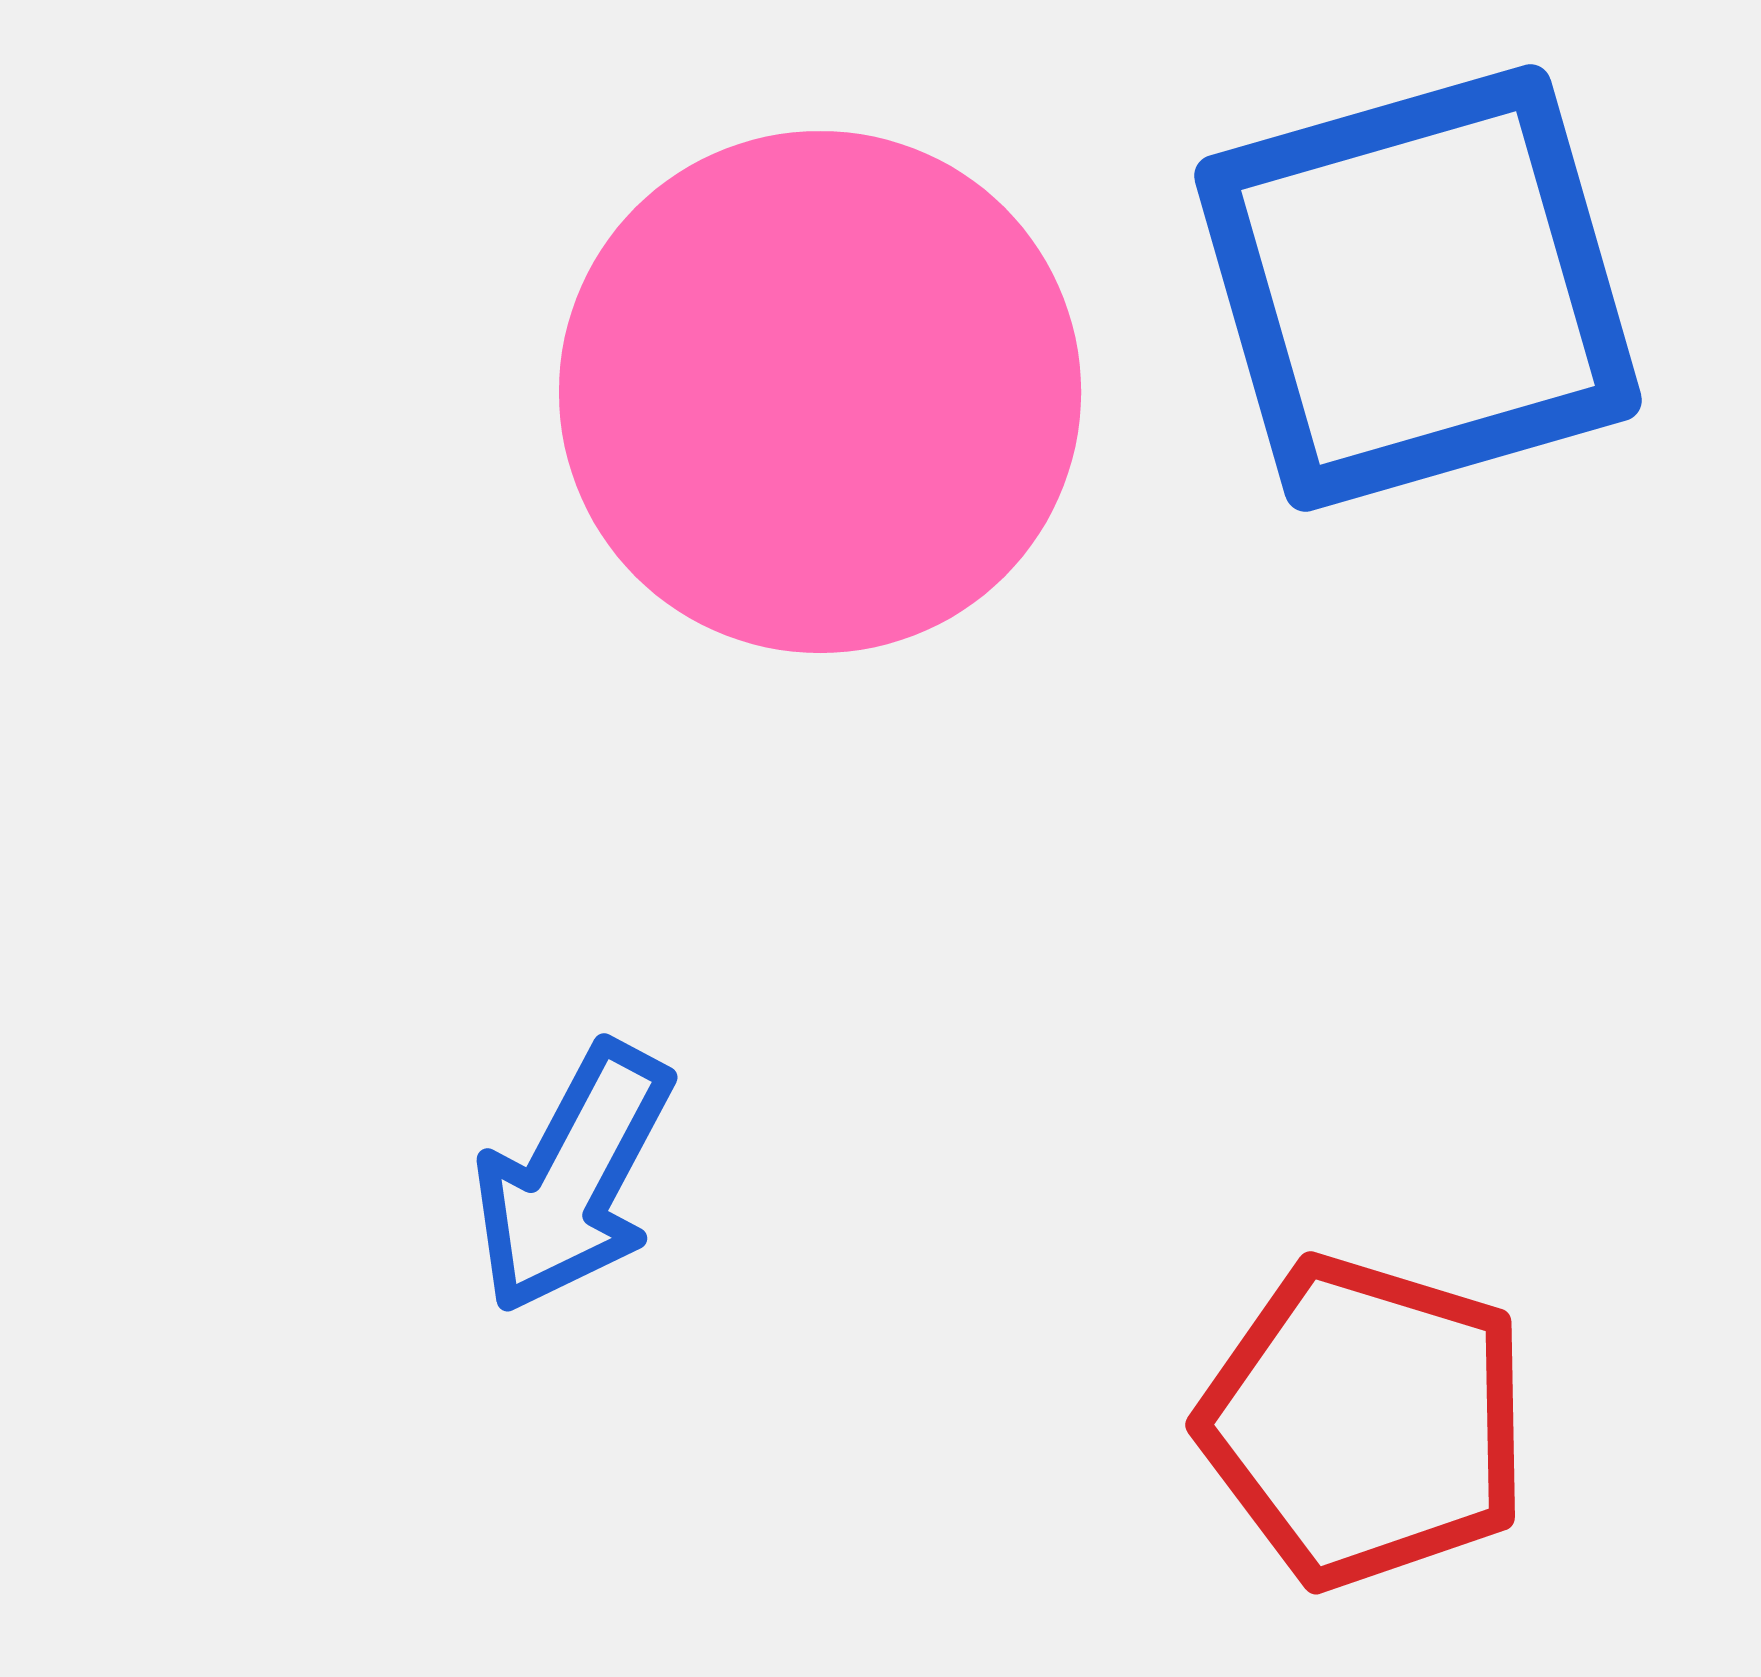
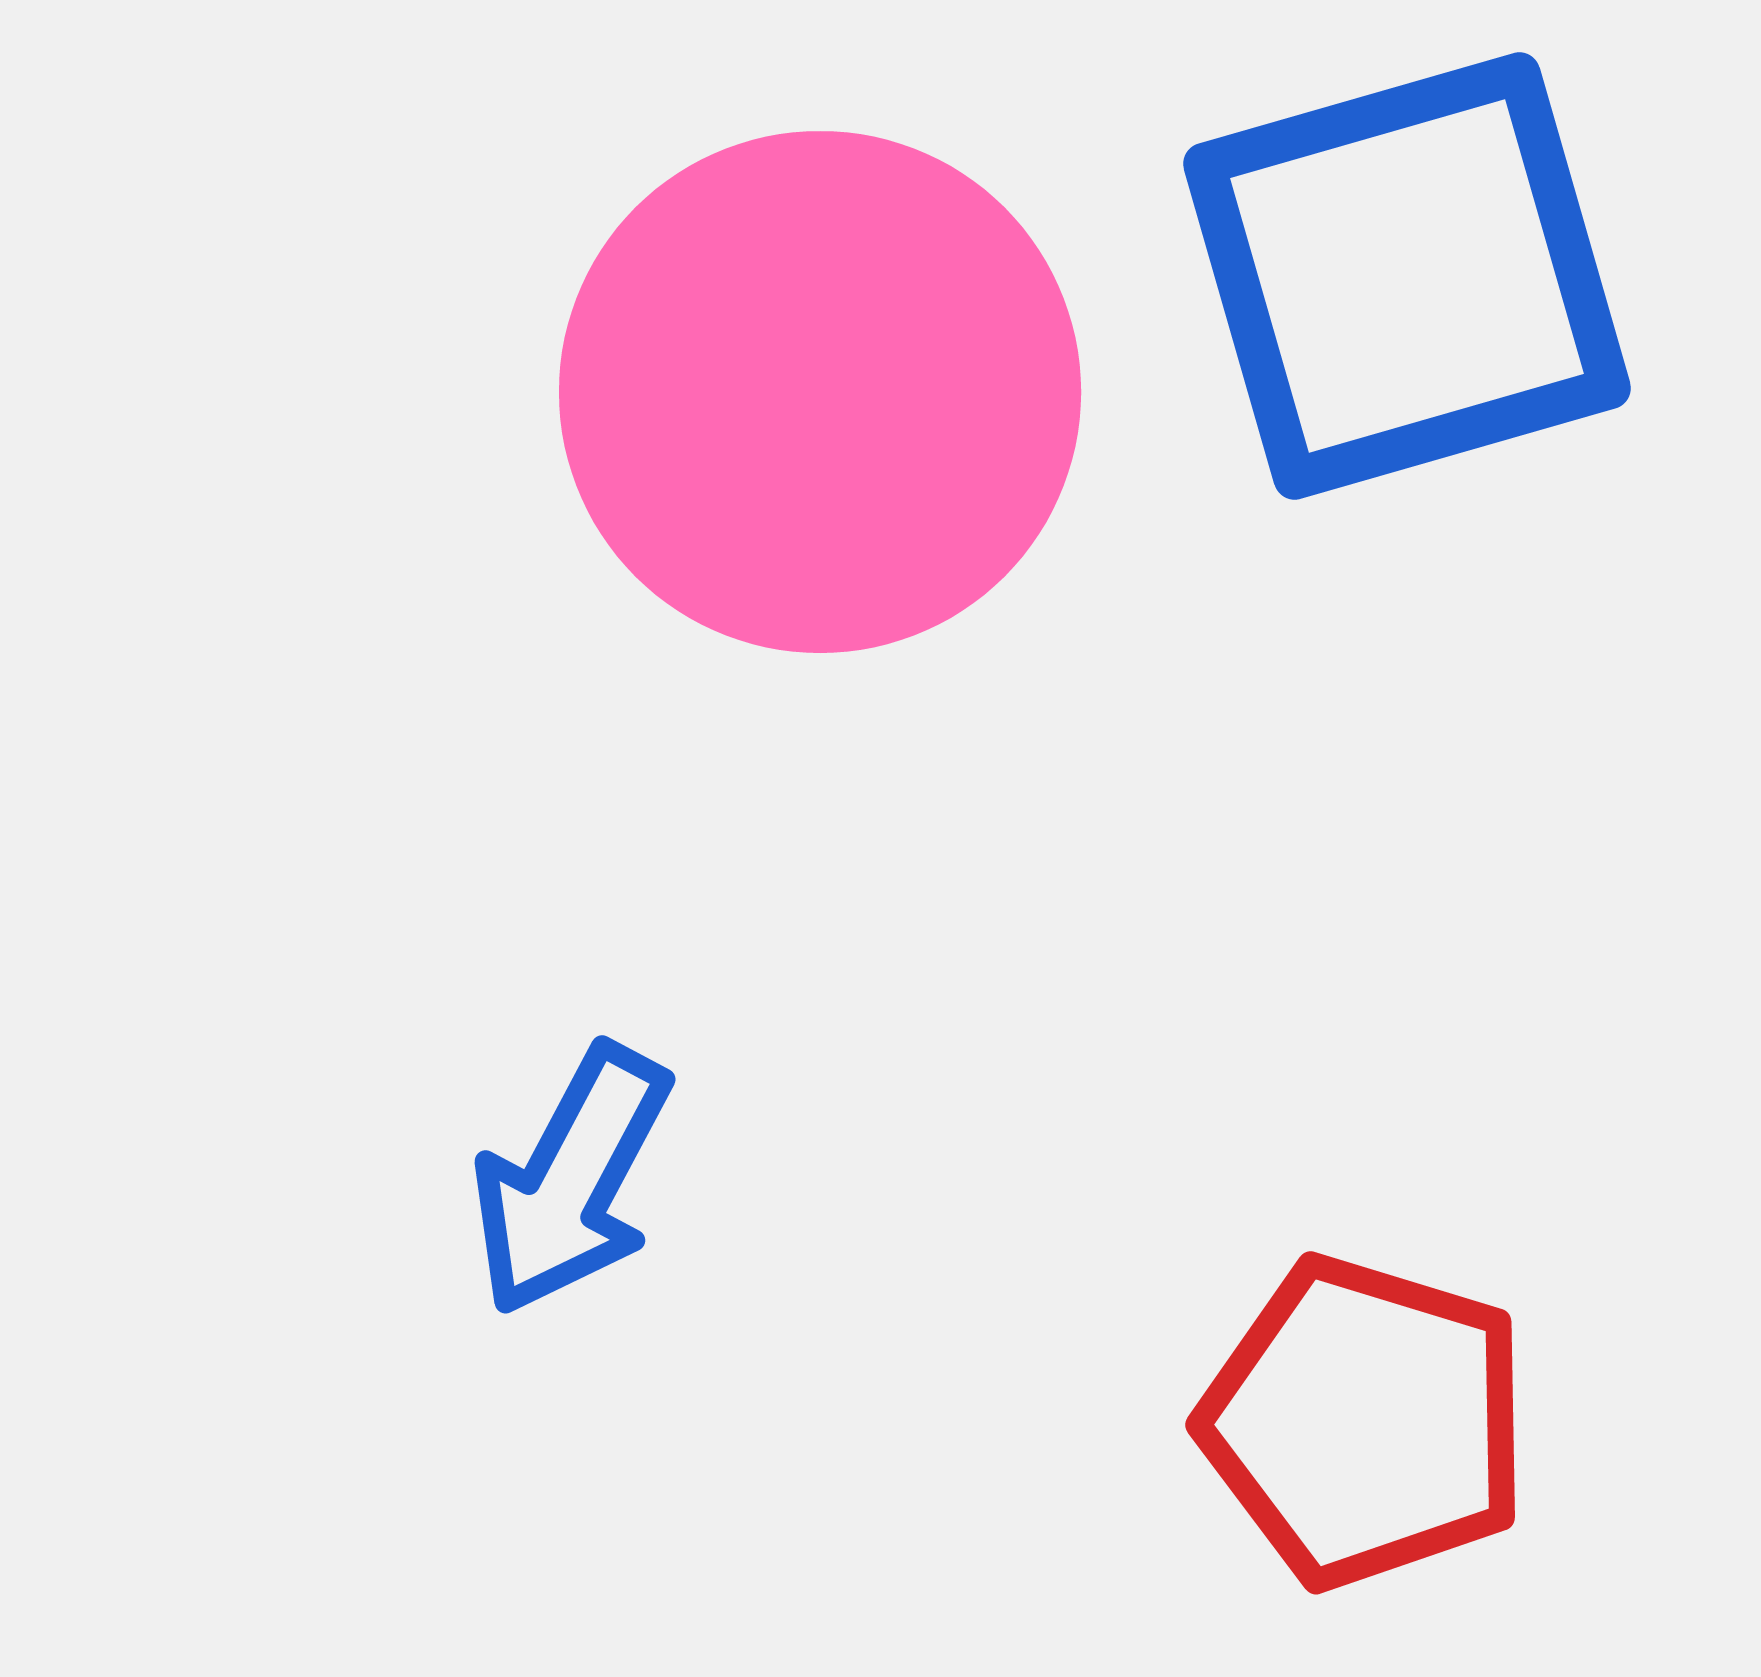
blue square: moved 11 px left, 12 px up
blue arrow: moved 2 px left, 2 px down
